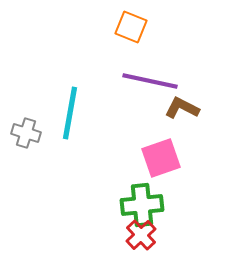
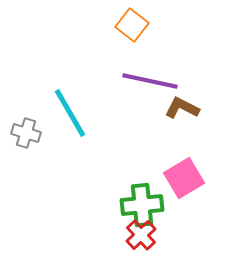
orange square: moved 1 px right, 2 px up; rotated 16 degrees clockwise
cyan line: rotated 40 degrees counterclockwise
pink square: moved 23 px right, 20 px down; rotated 12 degrees counterclockwise
